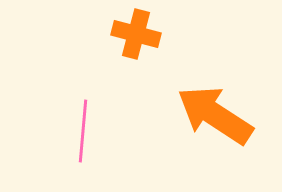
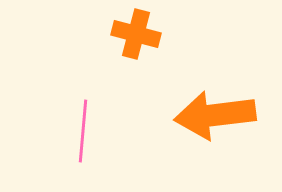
orange arrow: rotated 40 degrees counterclockwise
